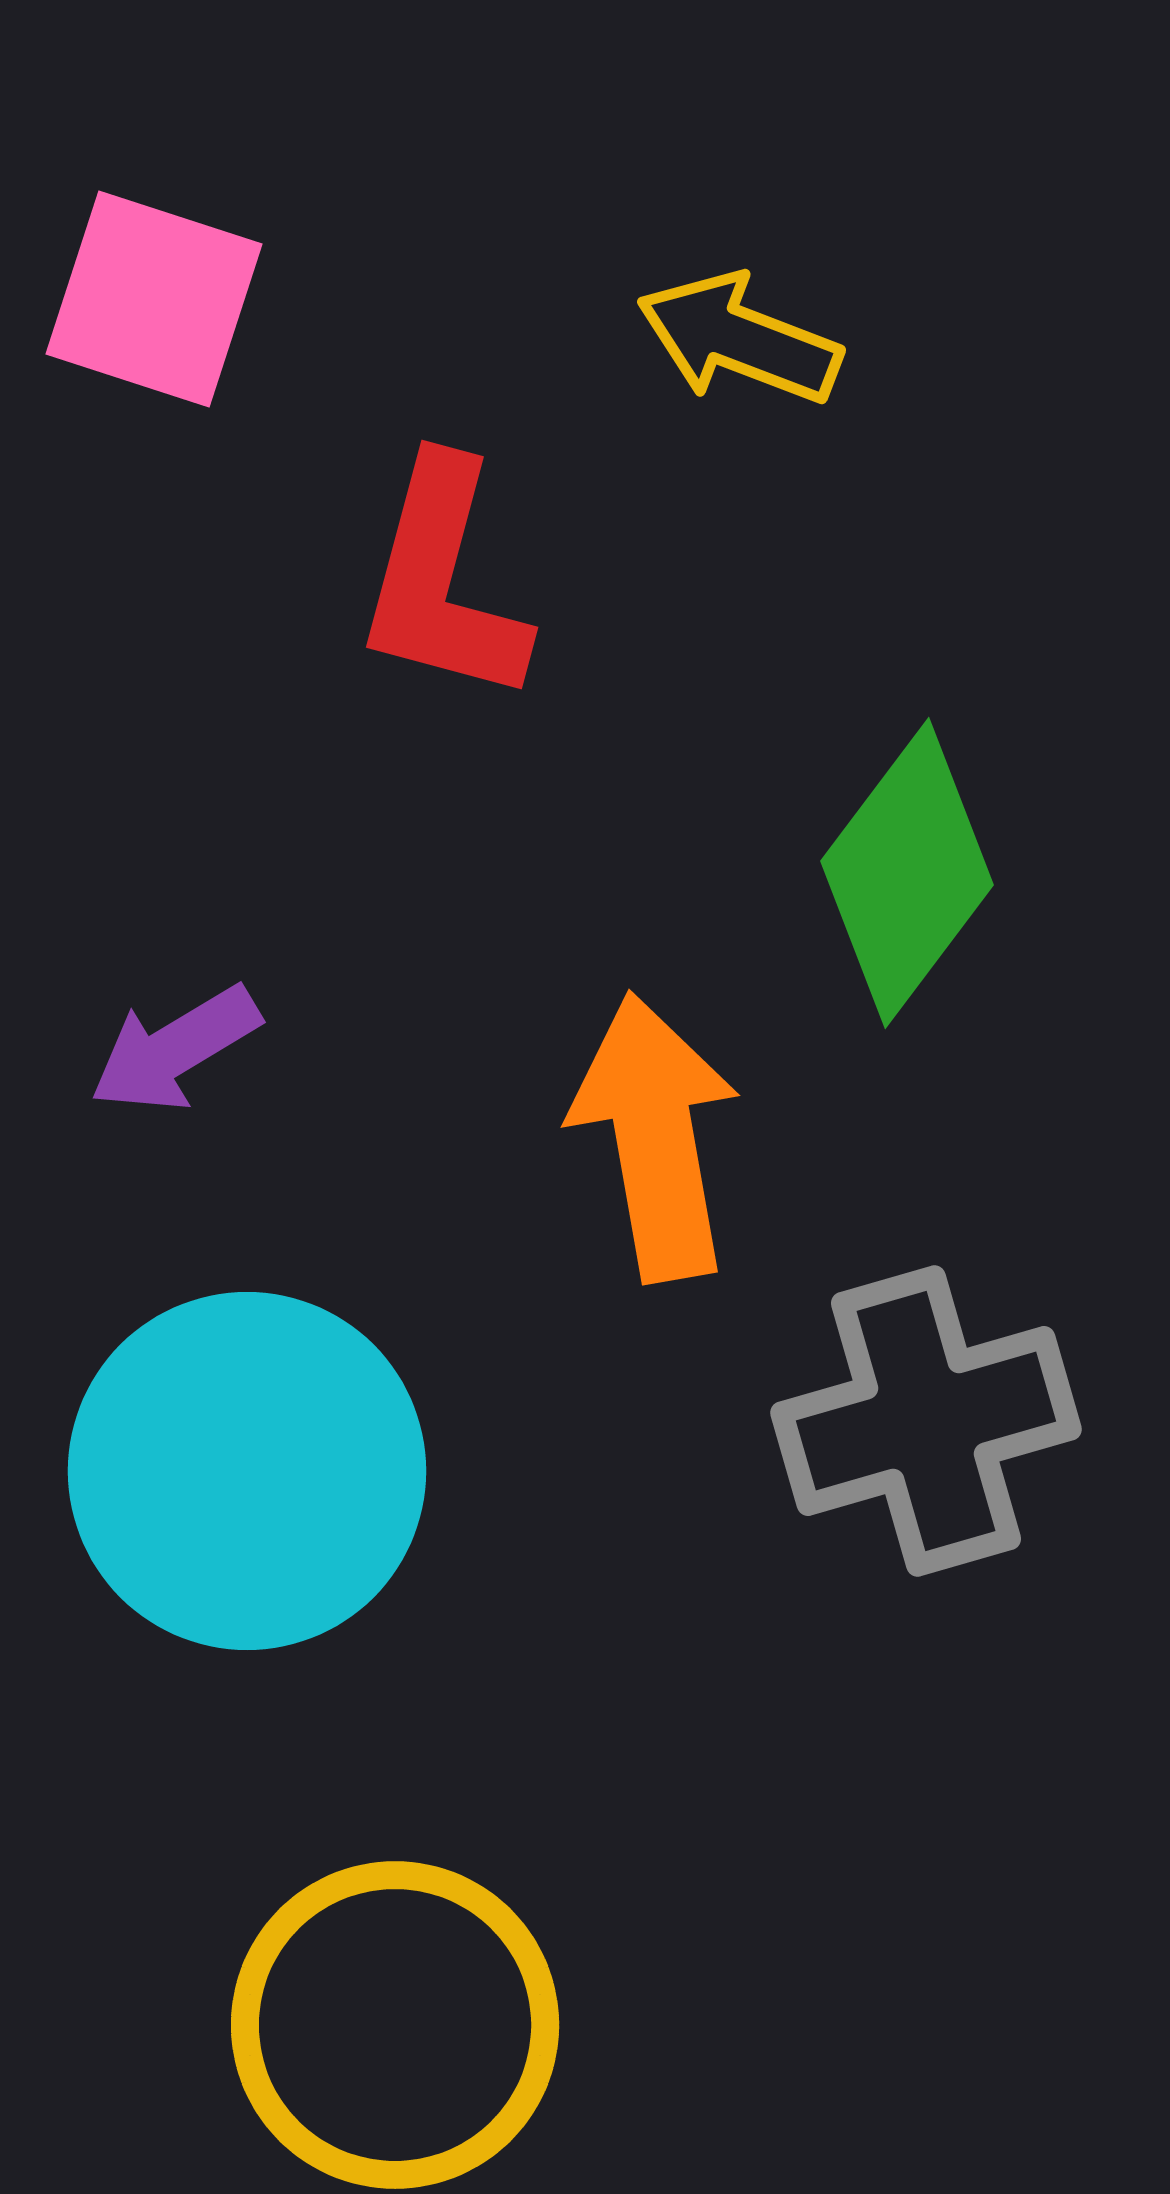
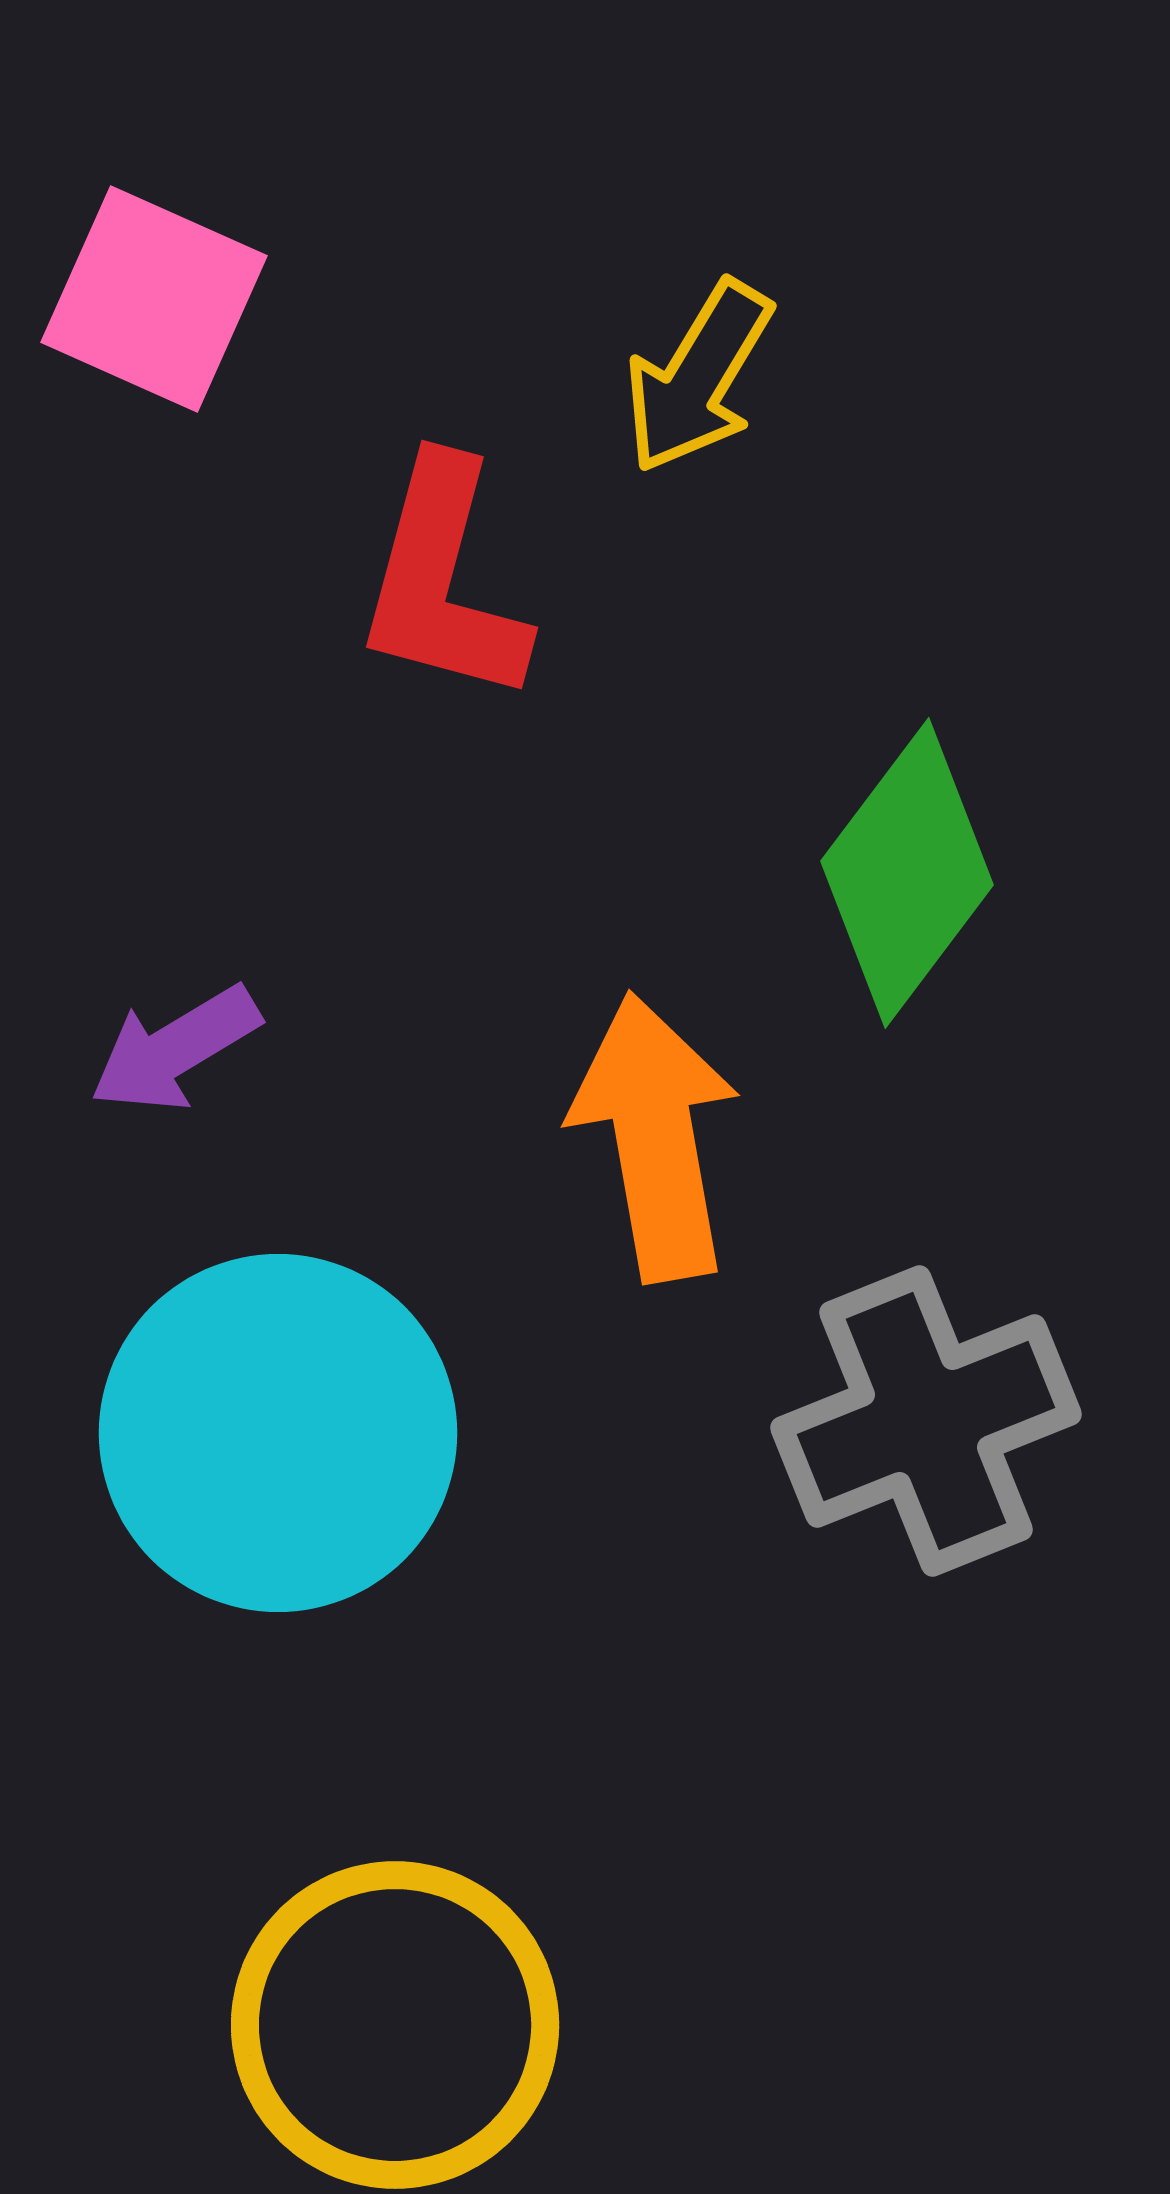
pink square: rotated 6 degrees clockwise
yellow arrow: moved 41 px left, 38 px down; rotated 80 degrees counterclockwise
gray cross: rotated 6 degrees counterclockwise
cyan circle: moved 31 px right, 38 px up
